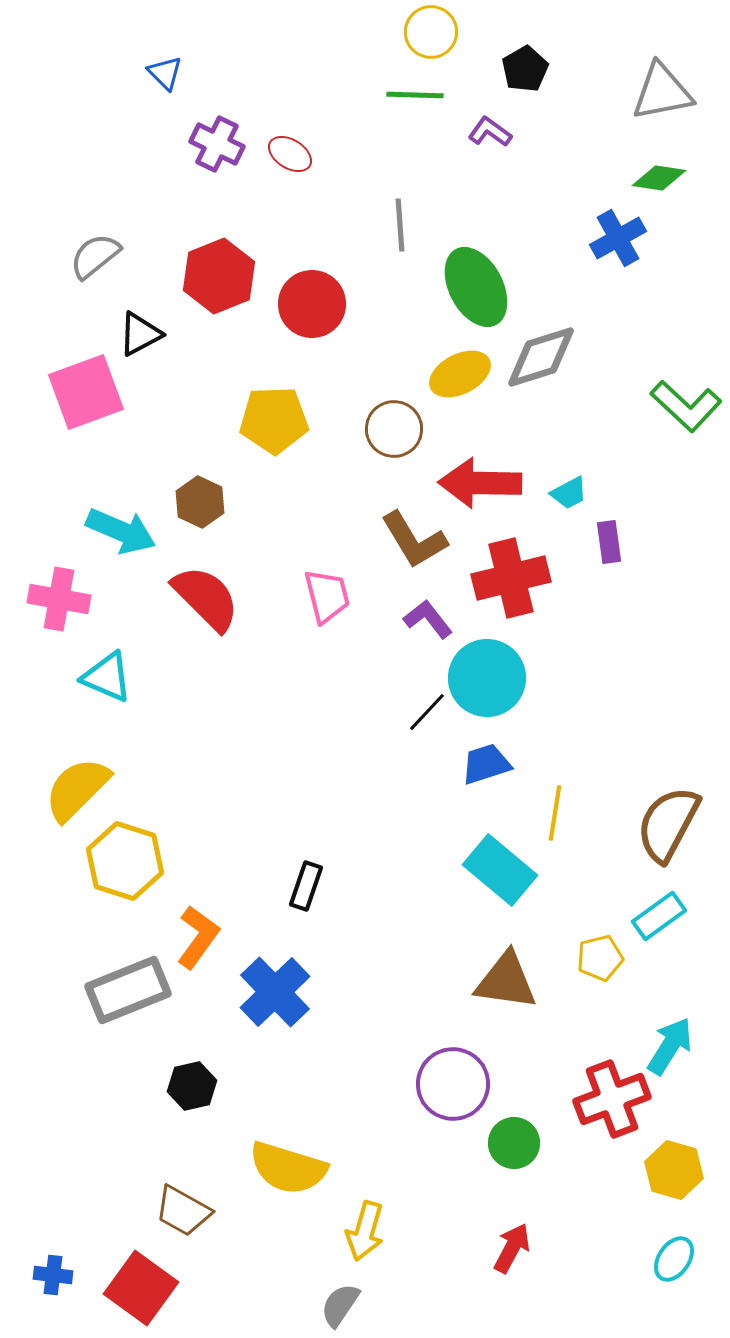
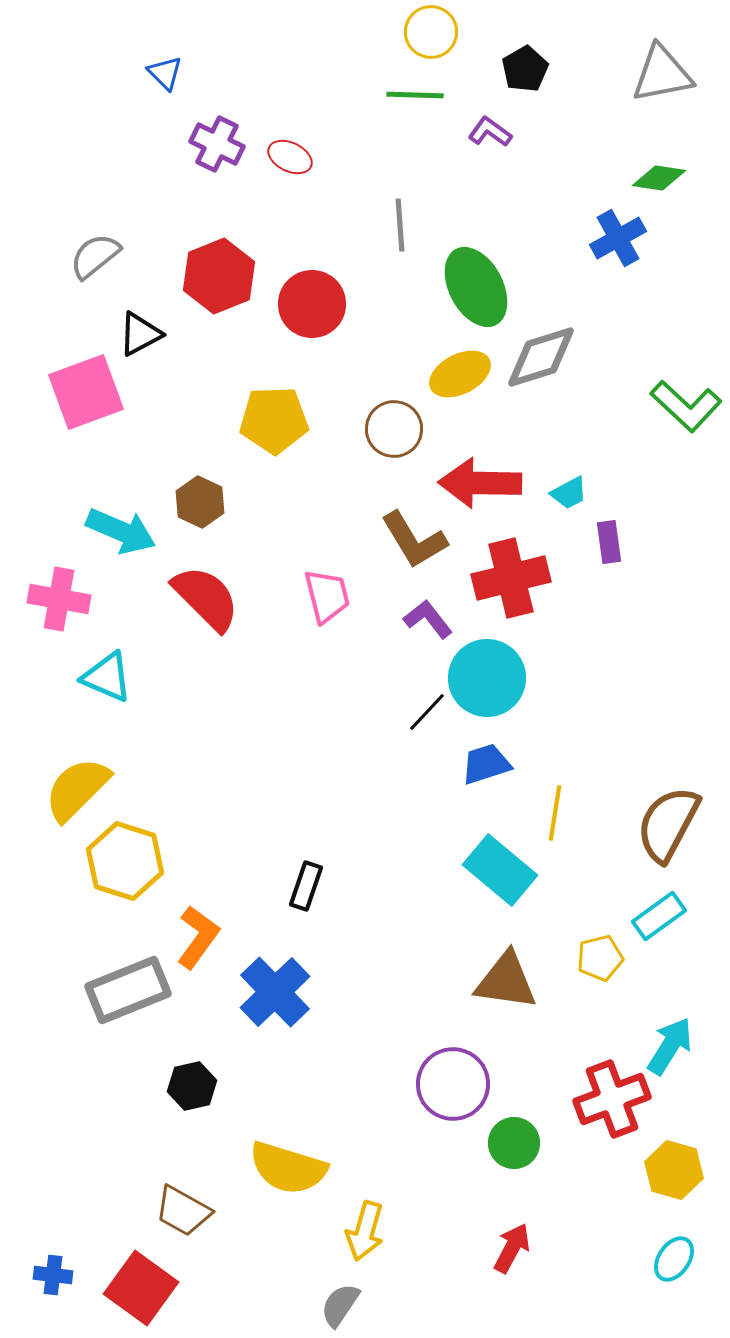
gray triangle at (662, 92): moved 18 px up
red ellipse at (290, 154): moved 3 px down; rotated 6 degrees counterclockwise
